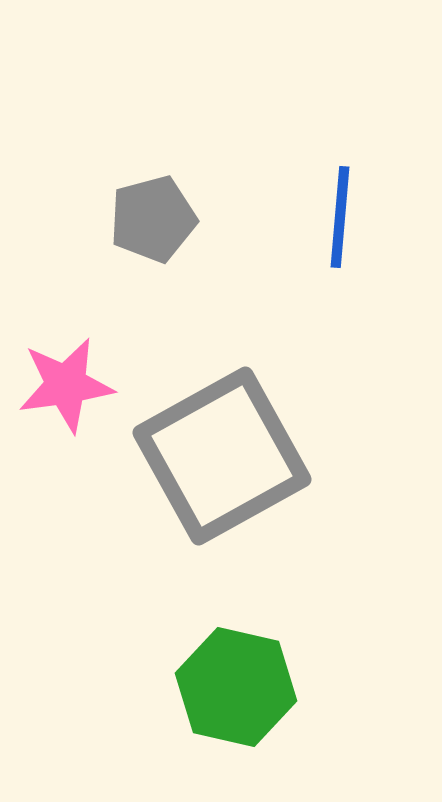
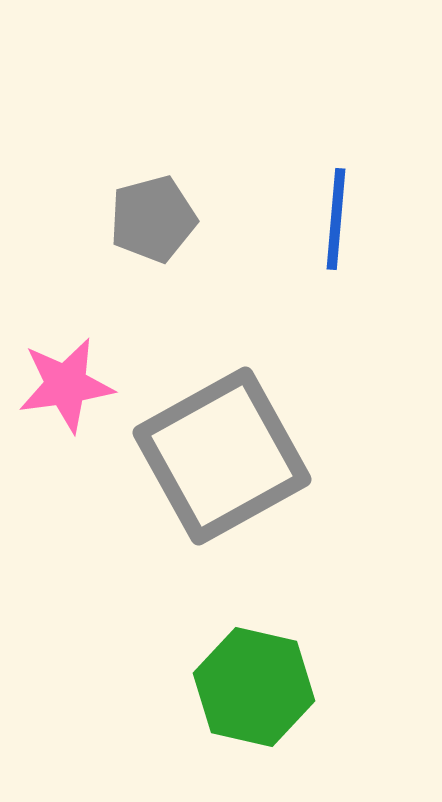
blue line: moved 4 px left, 2 px down
green hexagon: moved 18 px right
